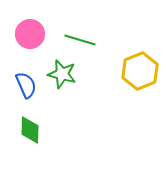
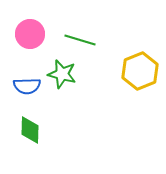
blue semicircle: moved 1 px right, 1 px down; rotated 112 degrees clockwise
